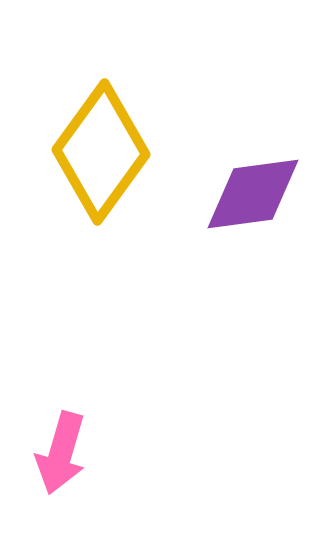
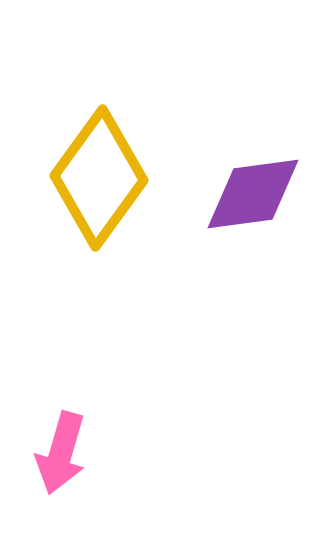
yellow diamond: moved 2 px left, 26 px down
